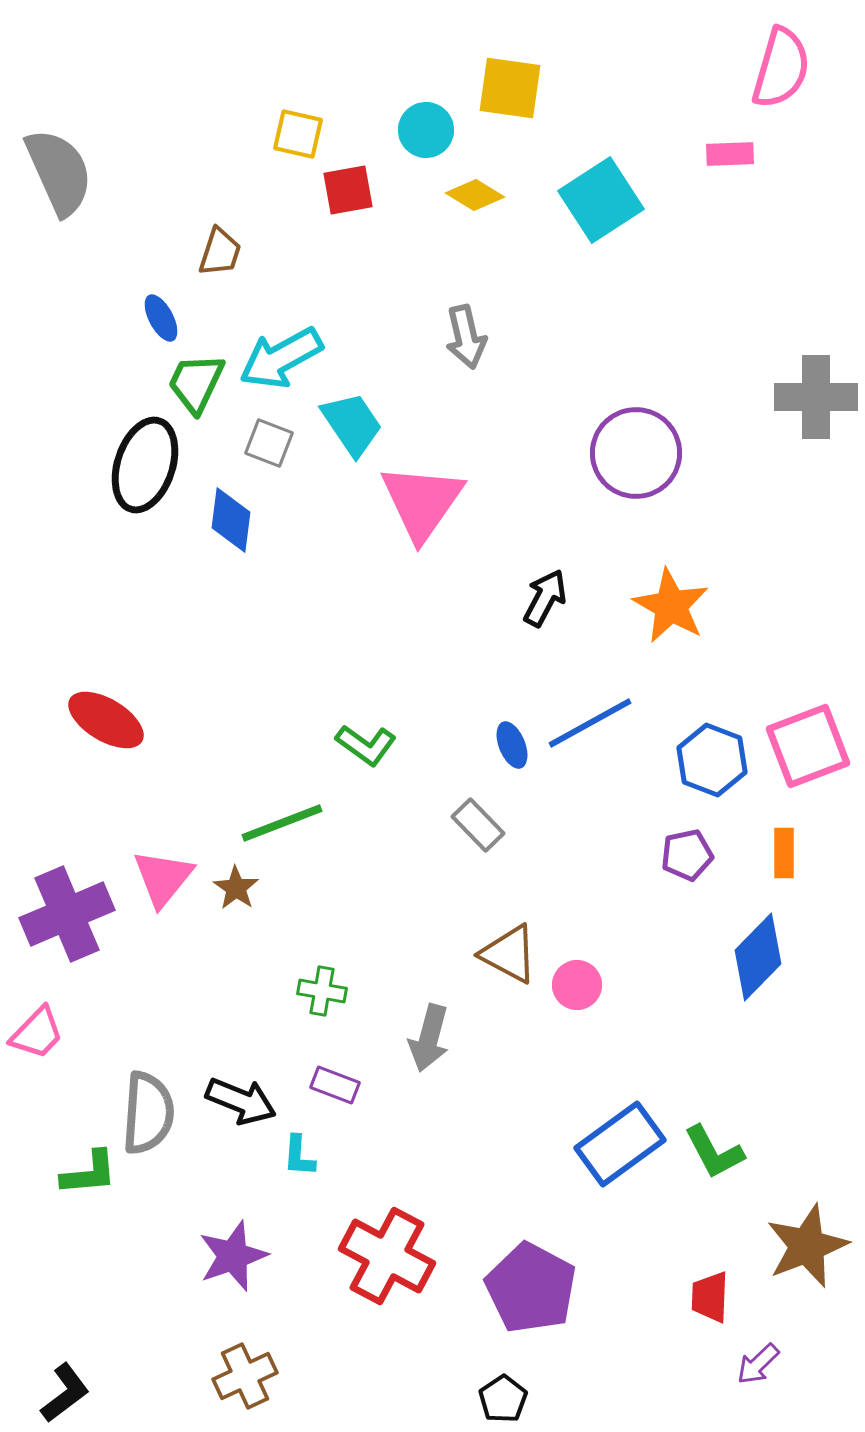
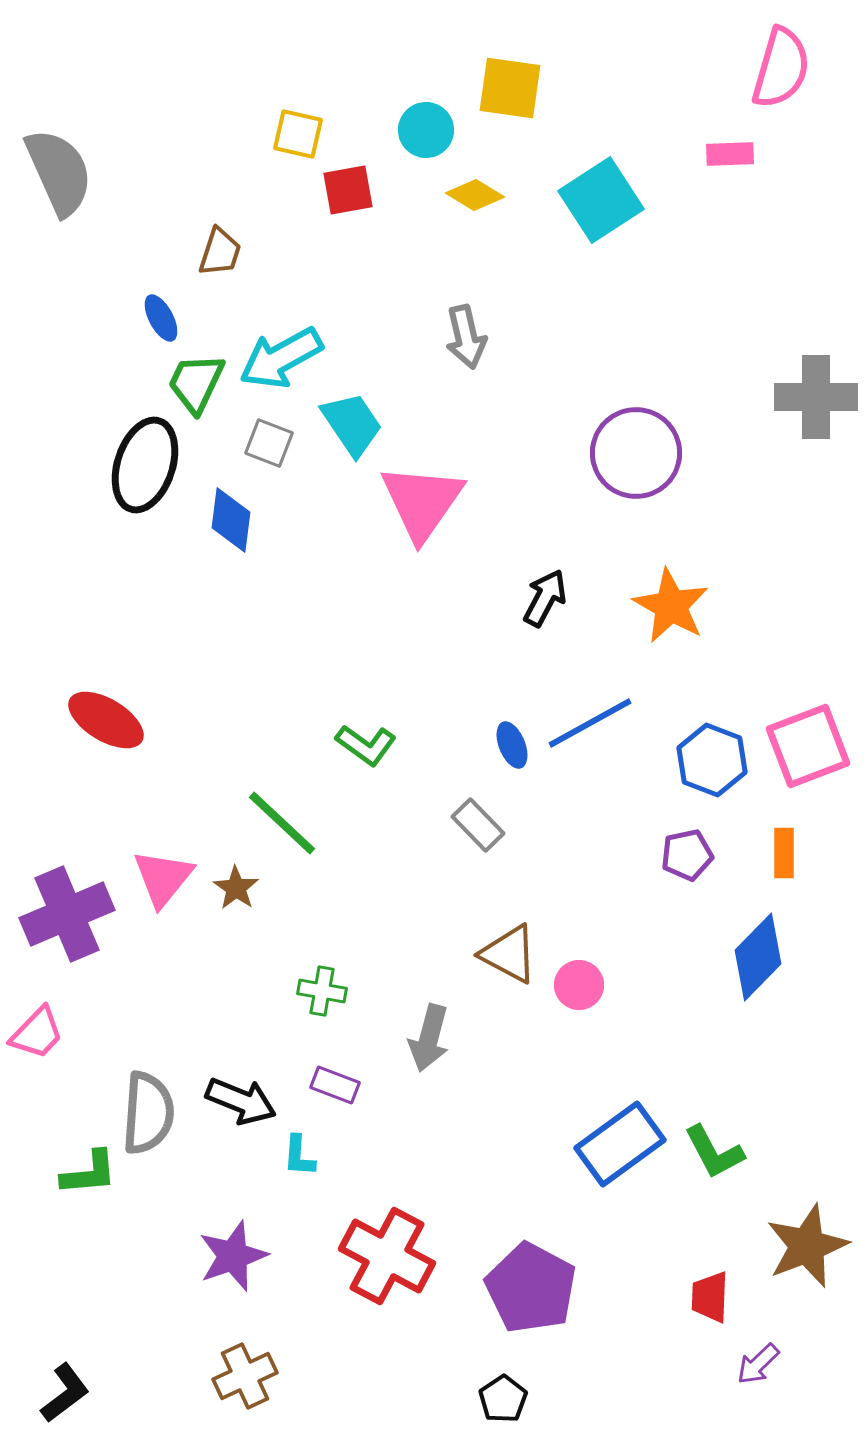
green line at (282, 823): rotated 64 degrees clockwise
pink circle at (577, 985): moved 2 px right
